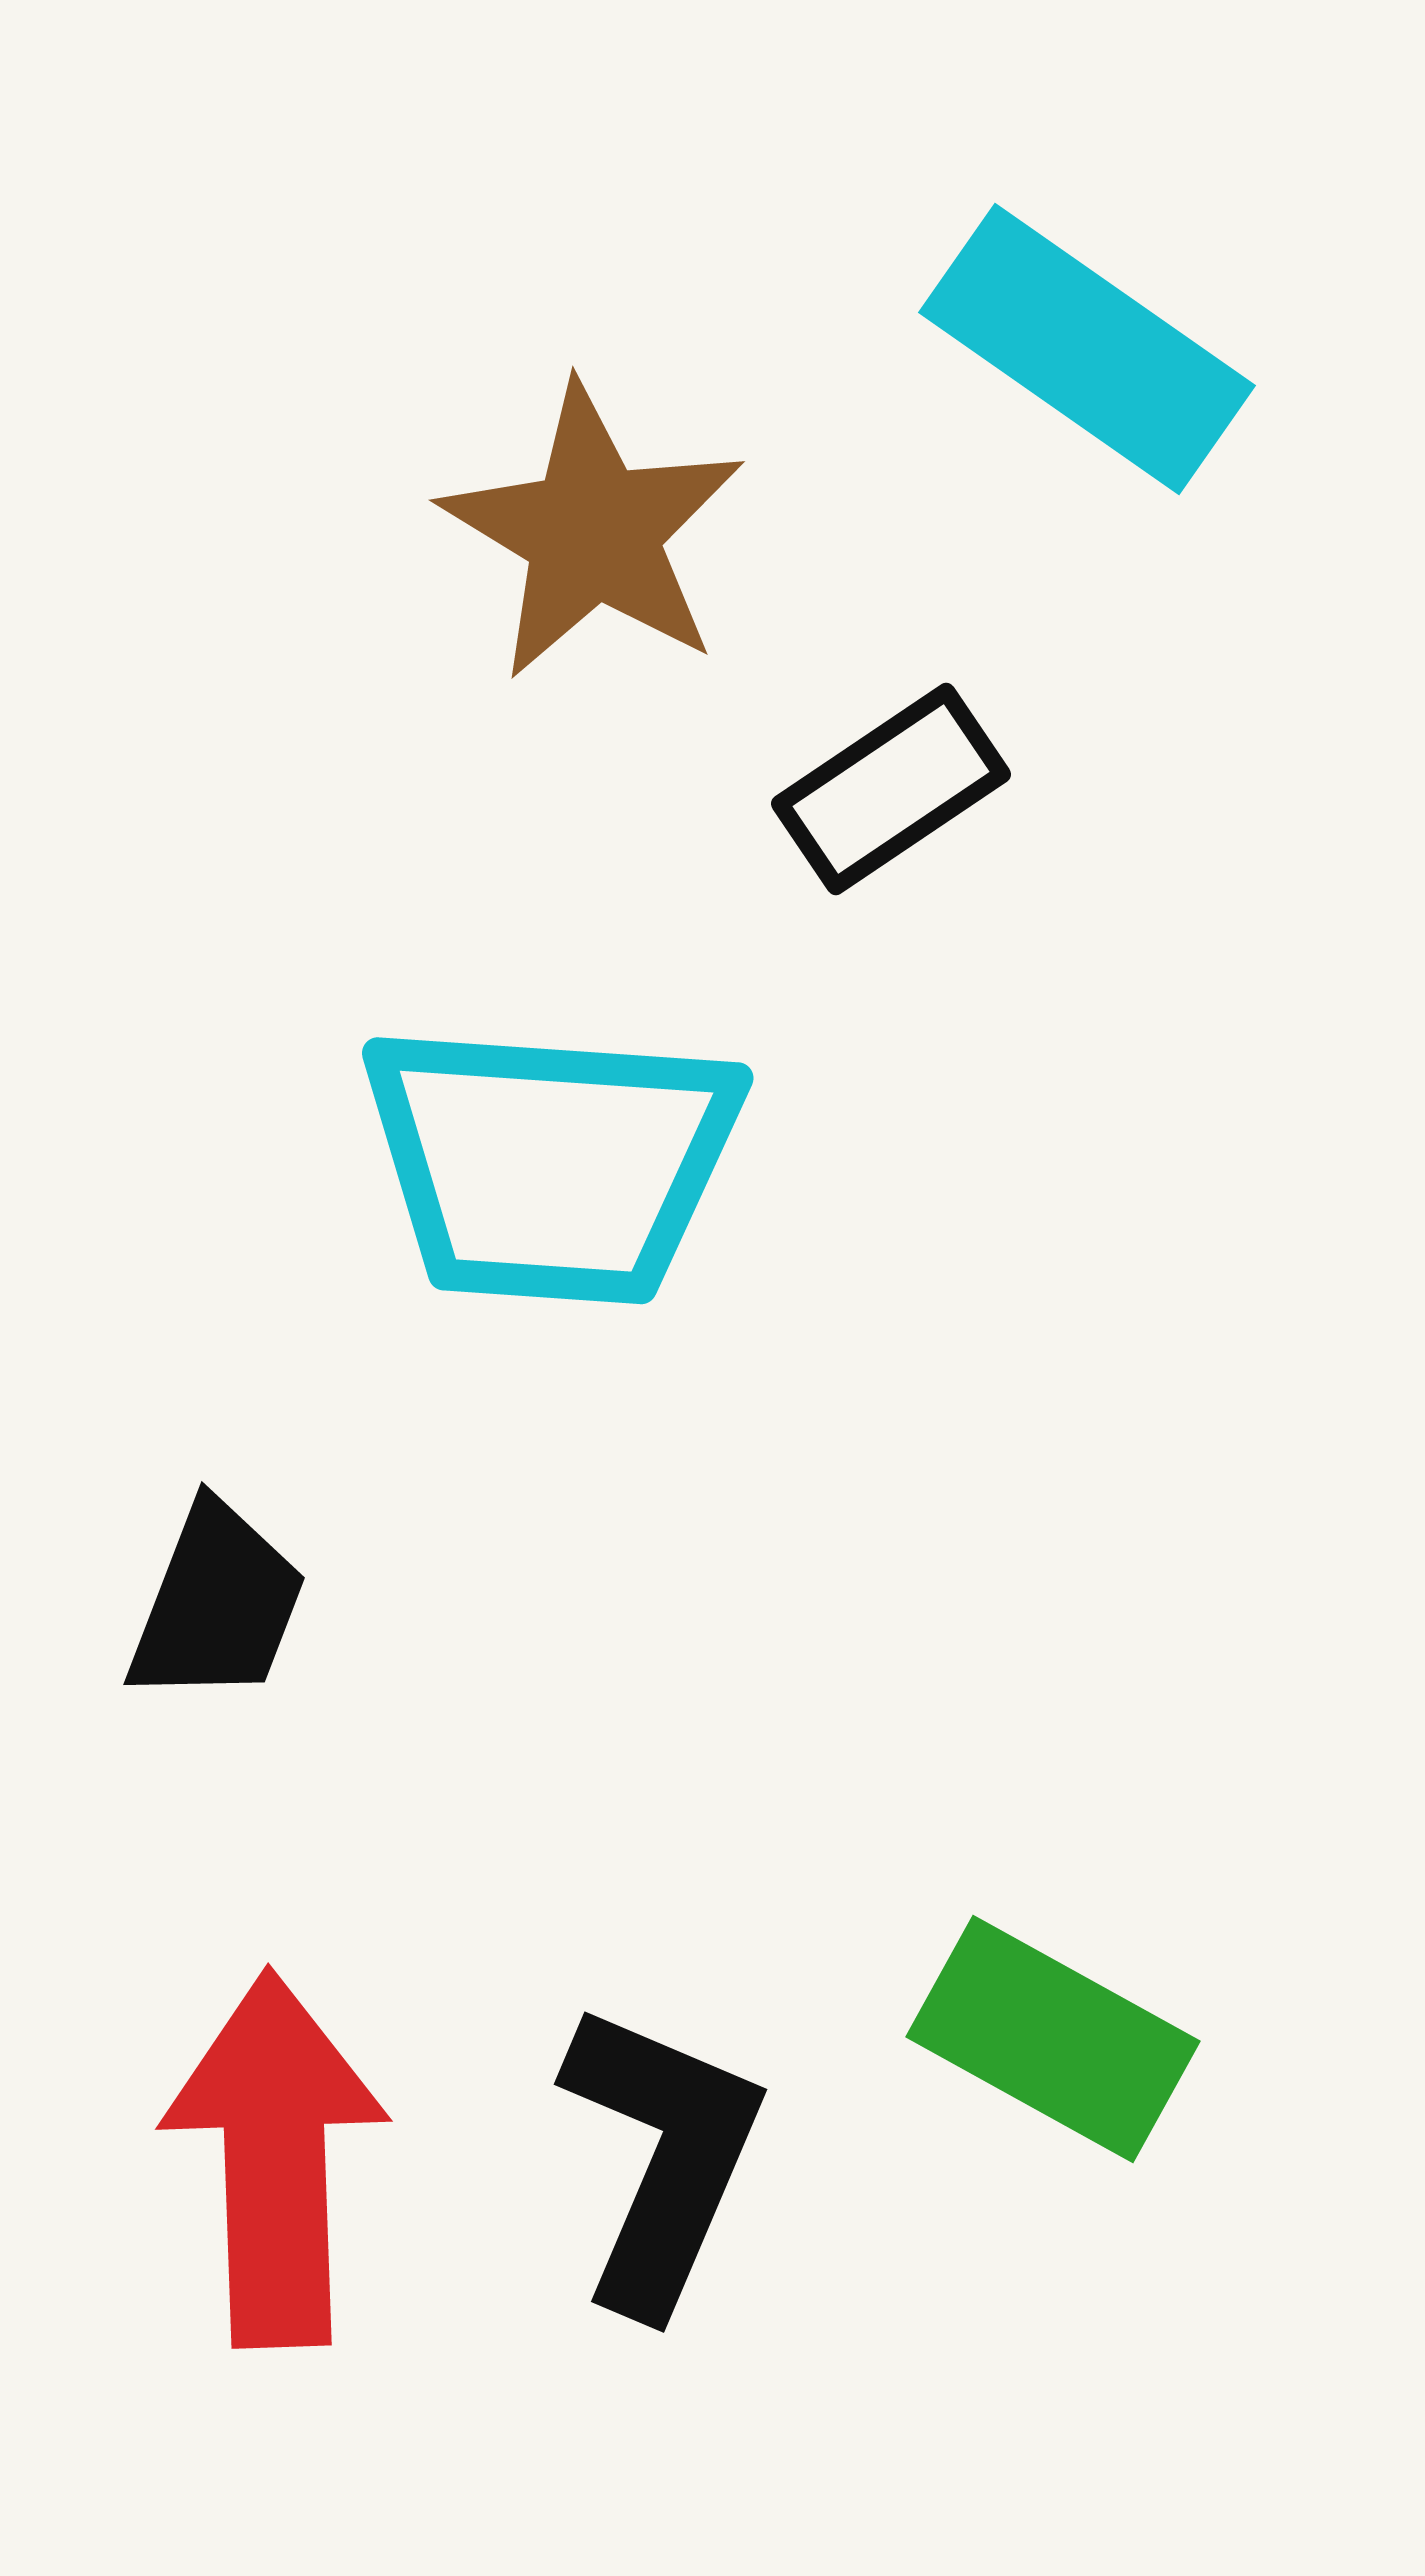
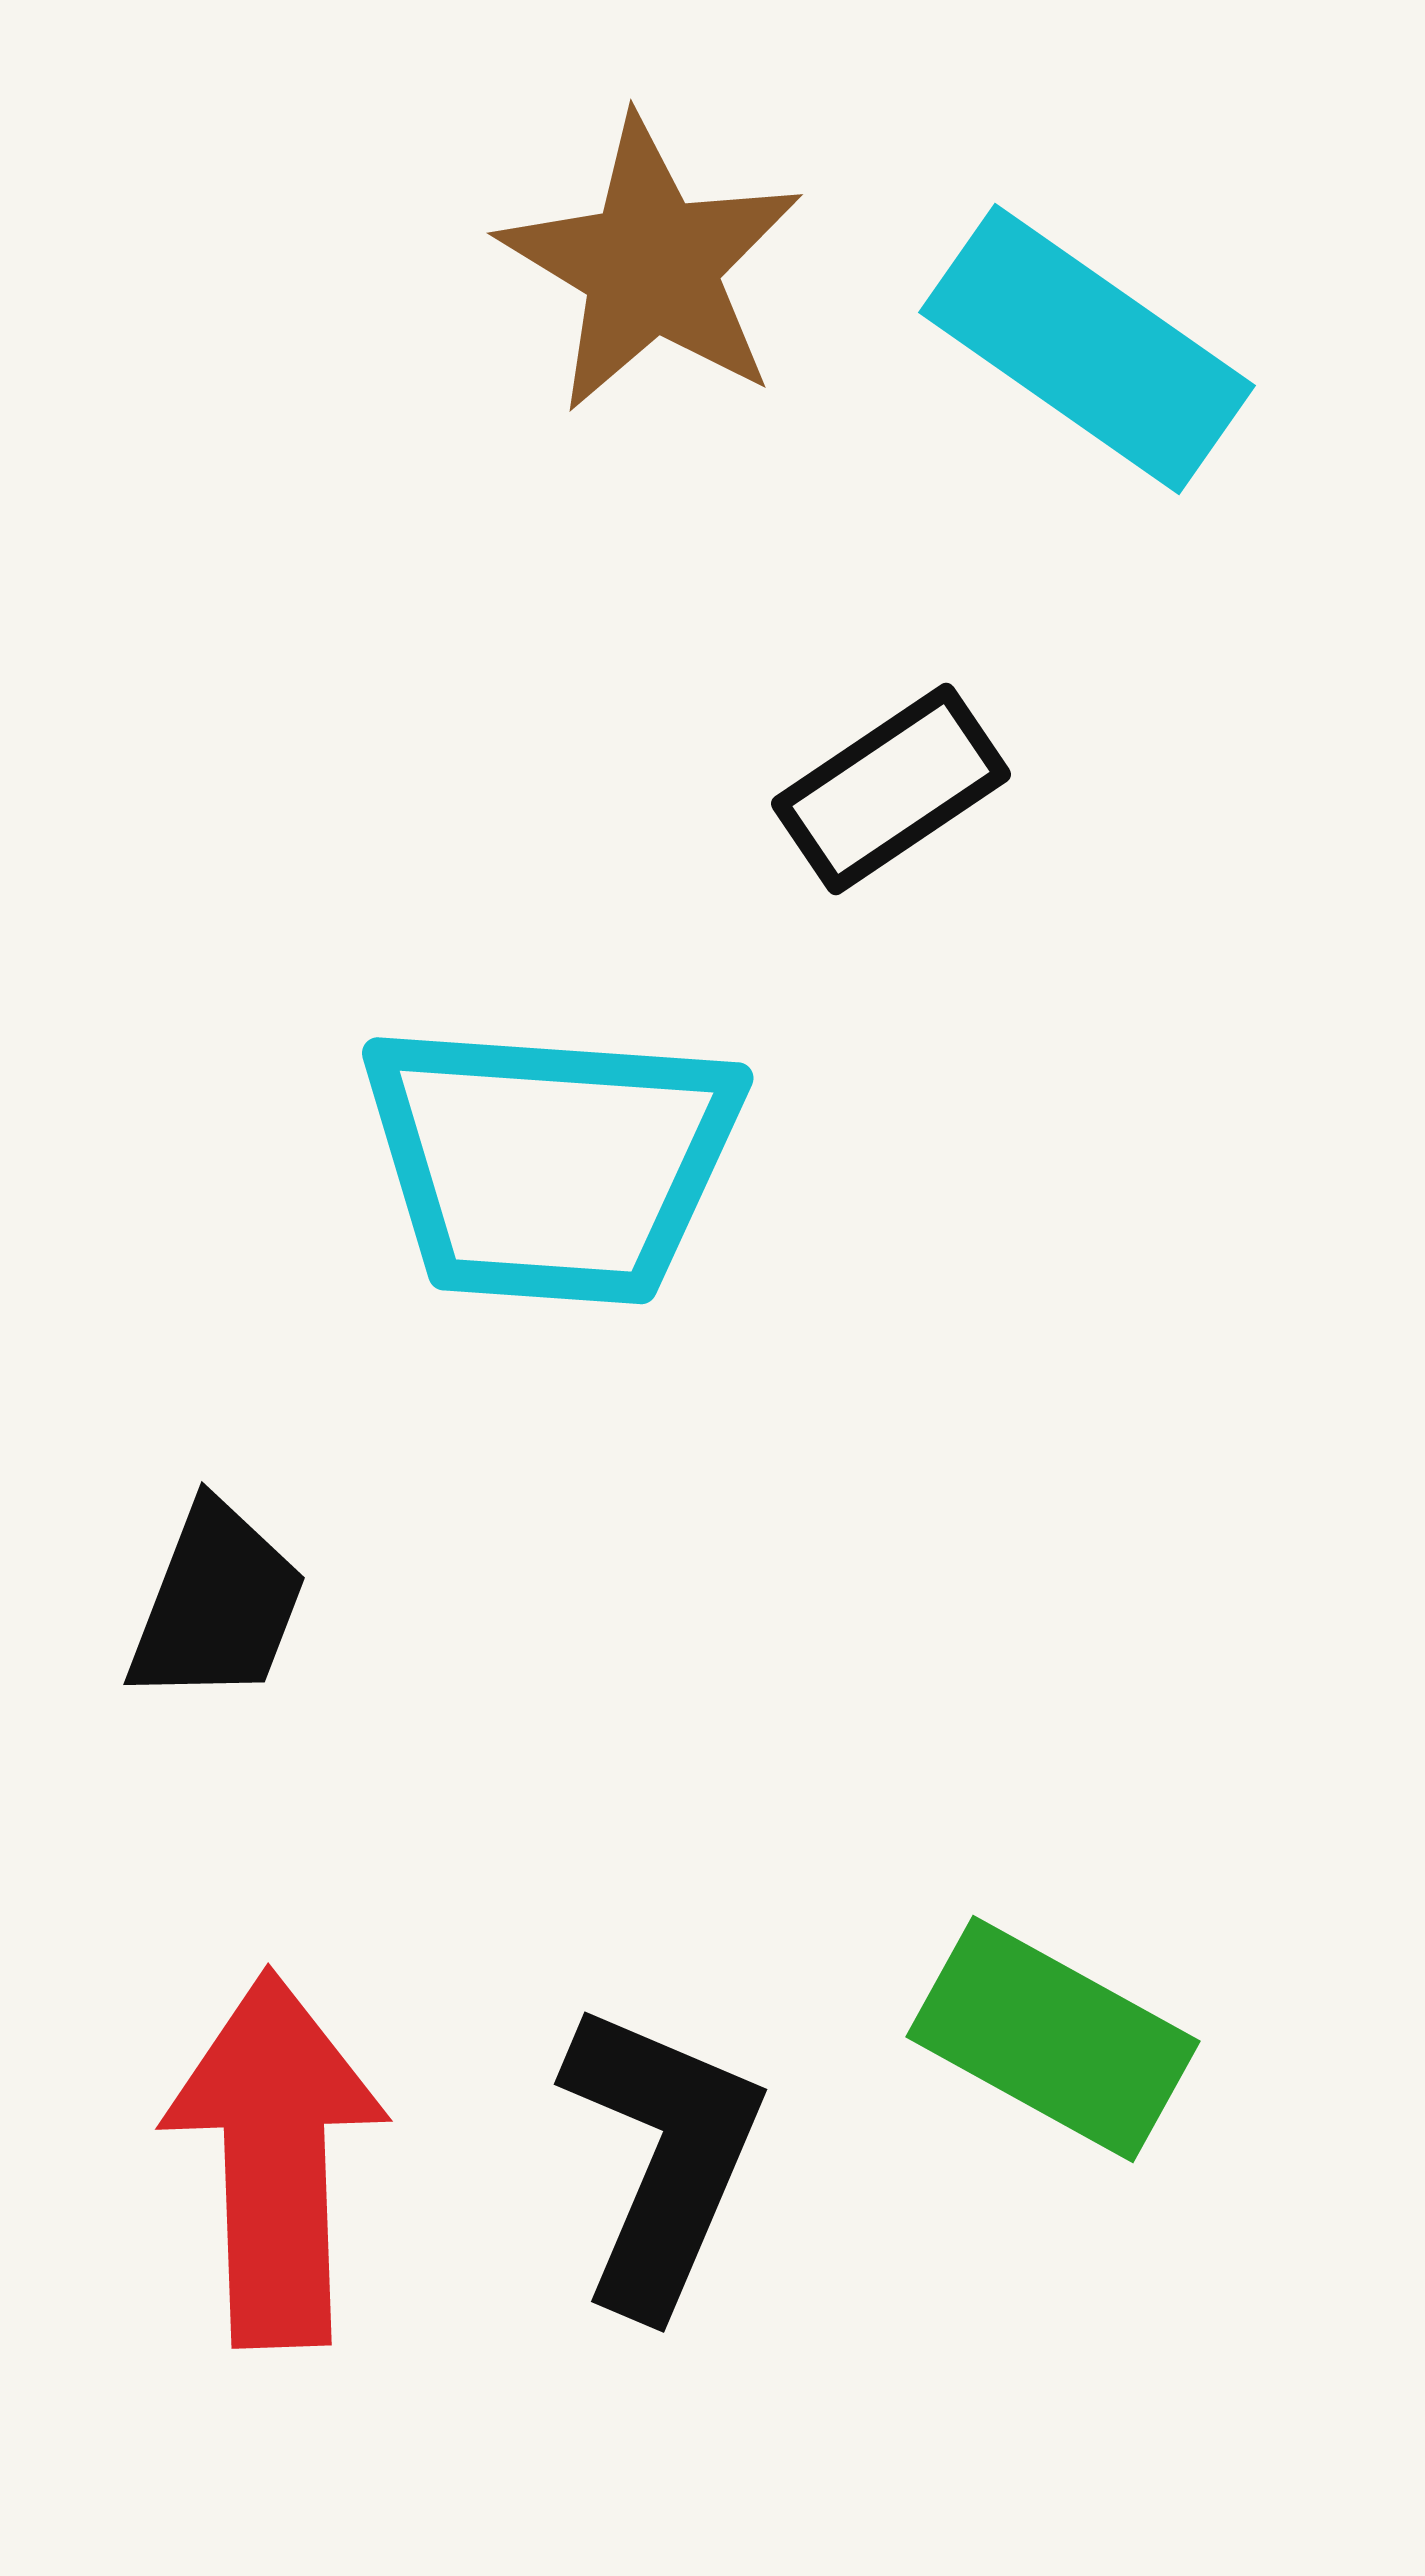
brown star: moved 58 px right, 267 px up
